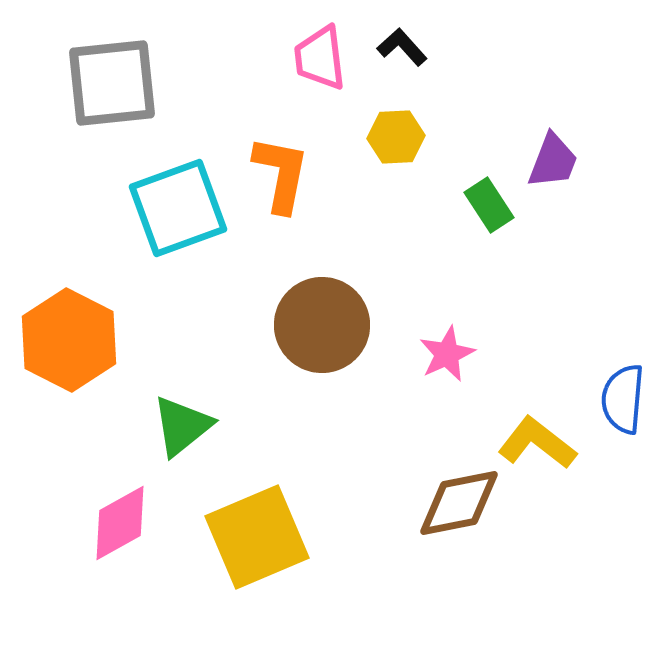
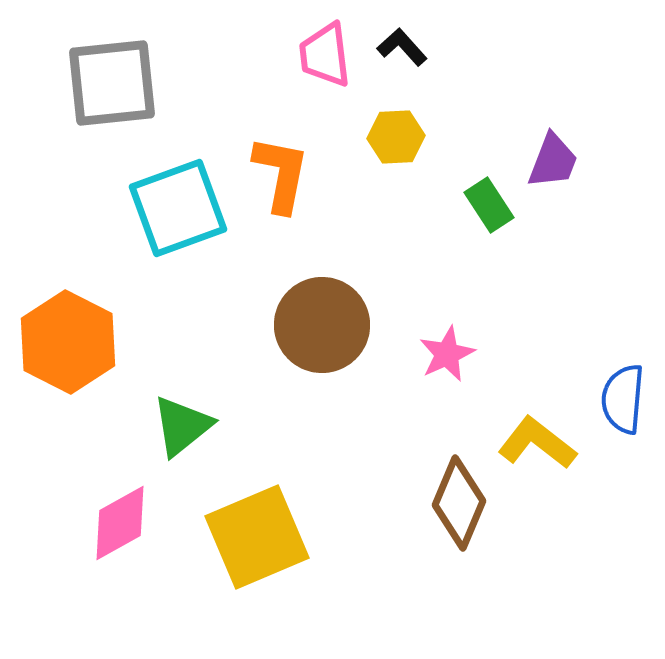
pink trapezoid: moved 5 px right, 3 px up
orange hexagon: moved 1 px left, 2 px down
brown diamond: rotated 56 degrees counterclockwise
